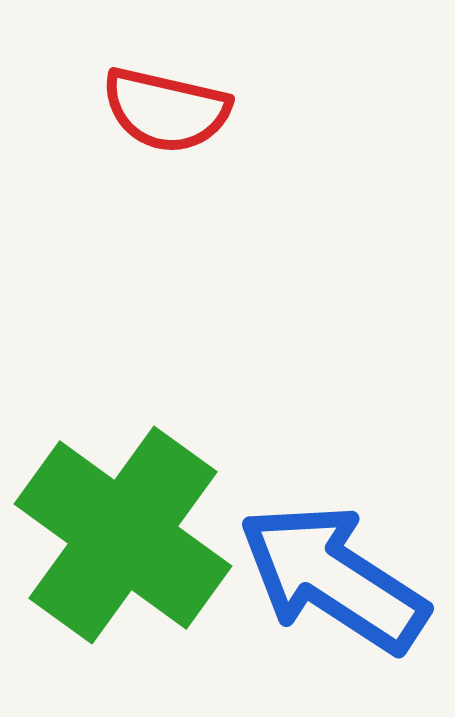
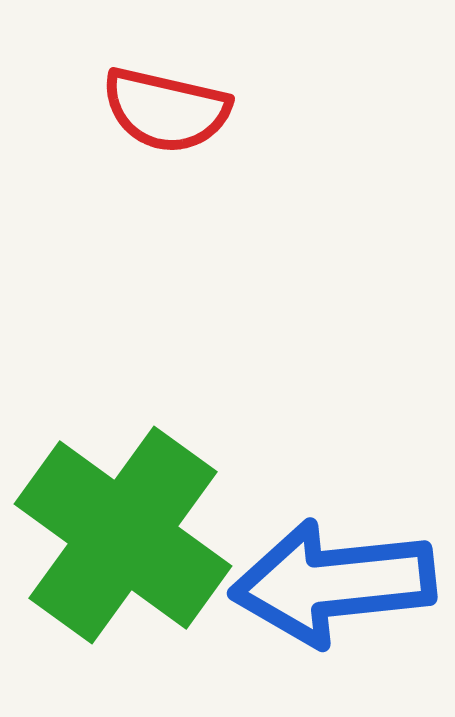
blue arrow: moved 5 px down; rotated 39 degrees counterclockwise
